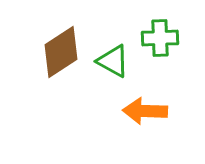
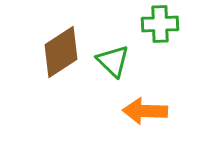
green cross: moved 14 px up
green triangle: rotated 15 degrees clockwise
